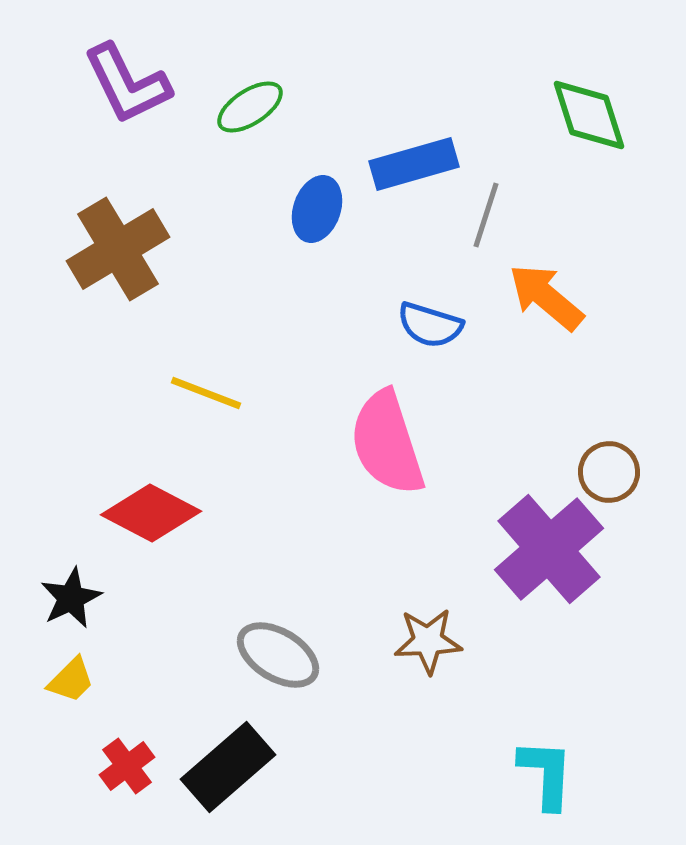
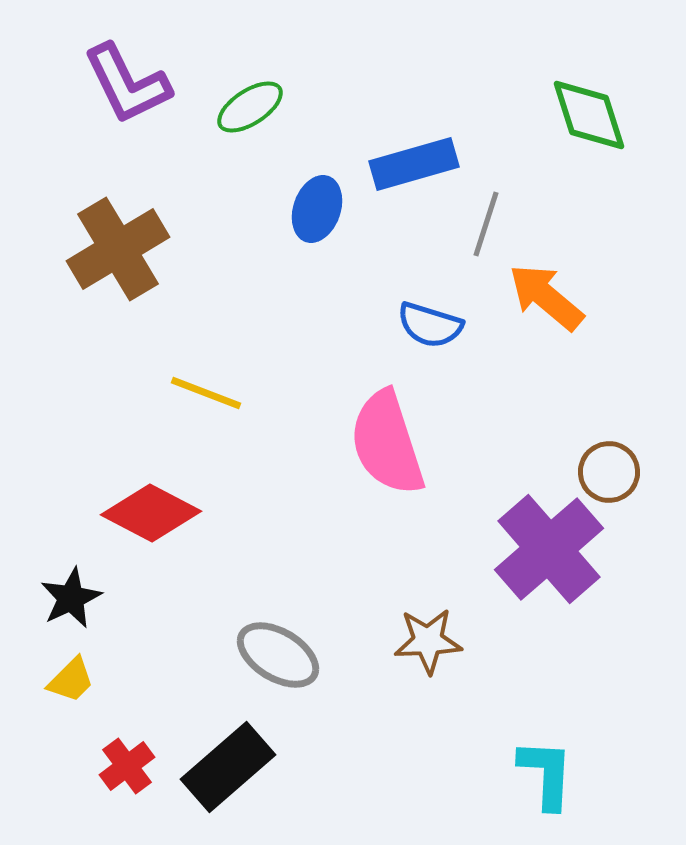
gray line: moved 9 px down
